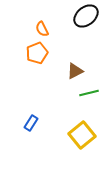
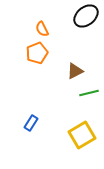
yellow square: rotated 8 degrees clockwise
